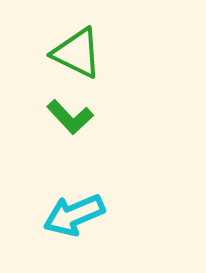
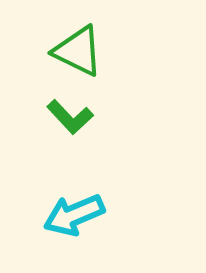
green triangle: moved 1 px right, 2 px up
